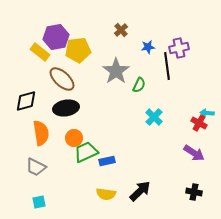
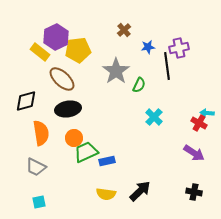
brown cross: moved 3 px right
purple hexagon: rotated 15 degrees counterclockwise
black ellipse: moved 2 px right, 1 px down
